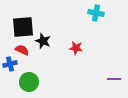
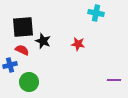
red star: moved 2 px right, 4 px up
blue cross: moved 1 px down
purple line: moved 1 px down
